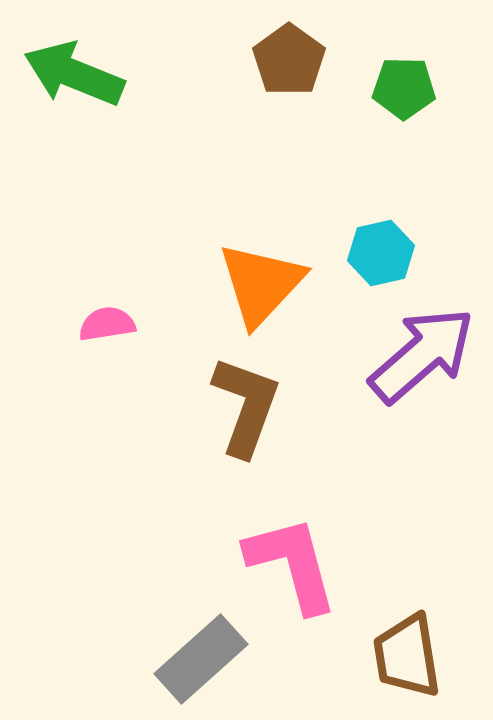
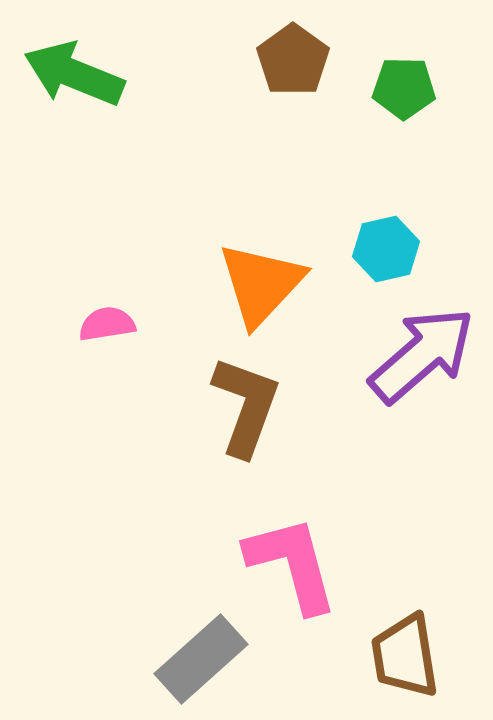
brown pentagon: moved 4 px right
cyan hexagon: moved 5 px right, 4 px up
brown trapezoid: moved 2 px left
